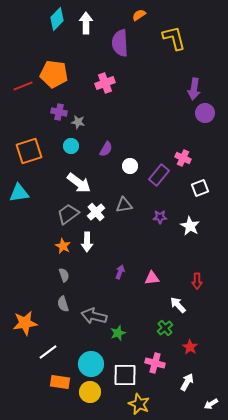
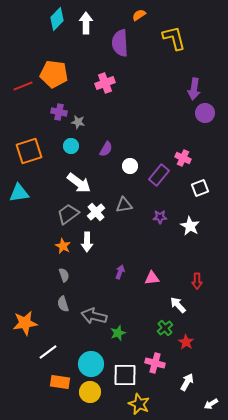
red star at (190, 347): moved 4 px left, 5 px up
